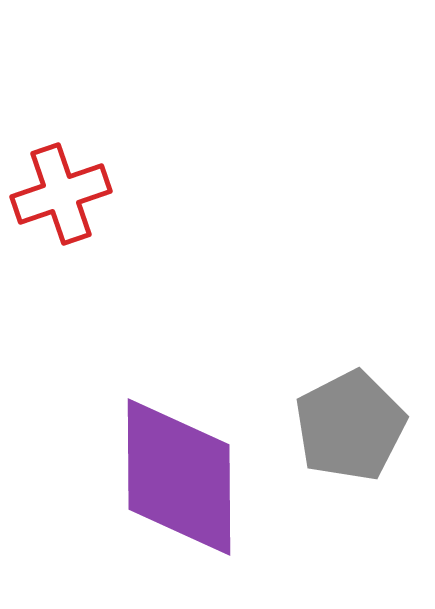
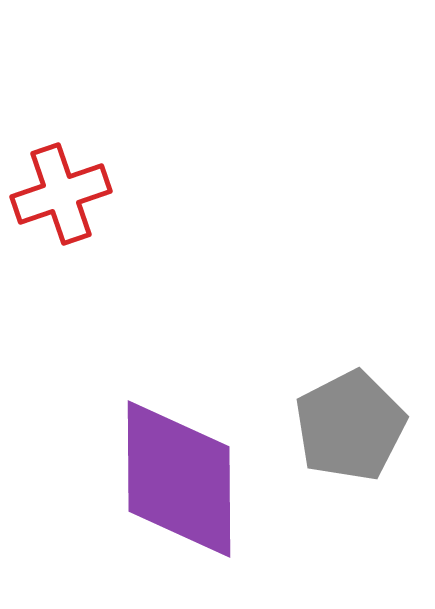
purple diamond: moved 2 px down
